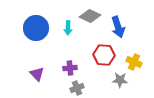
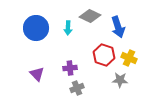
red hexagon: rotated 15 degrees clockwise
yellow cross: moved 5 px left, 4 px up
